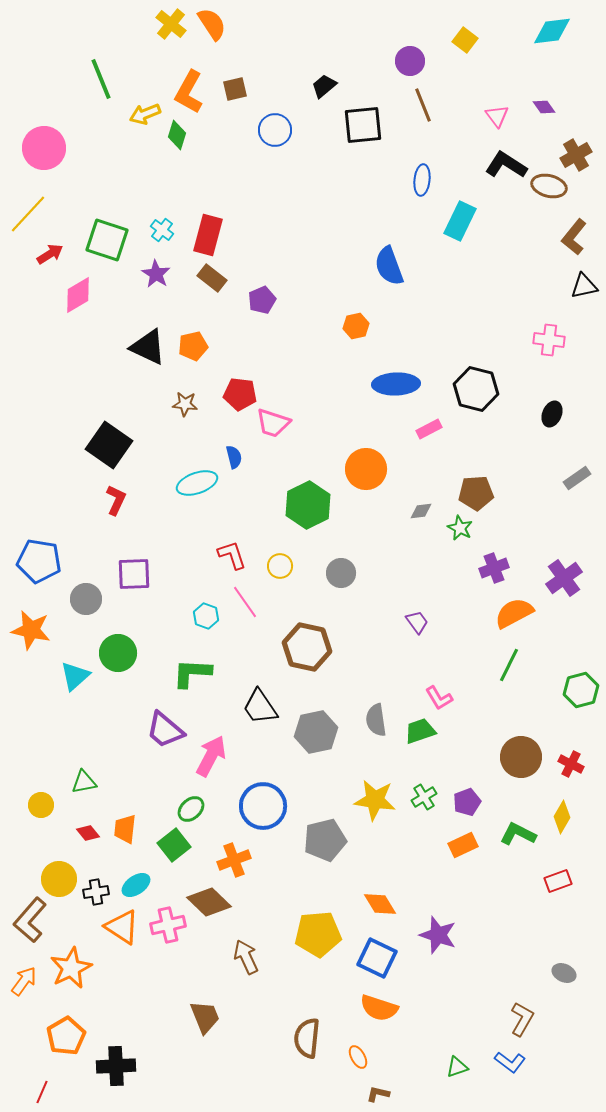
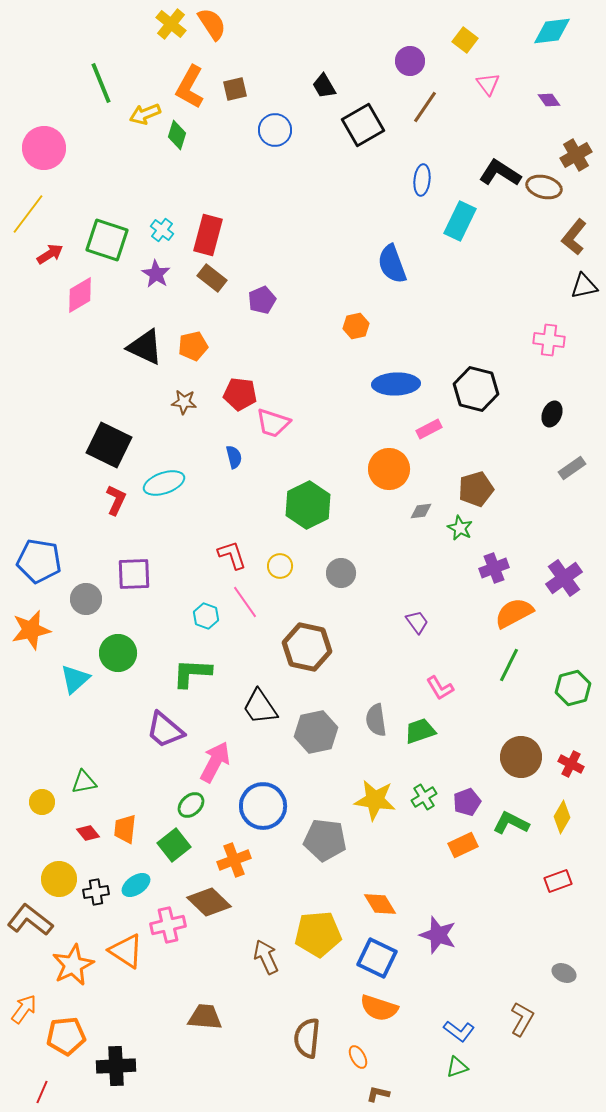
green line at (101, 79): moved 4 px down
black trapezoid at (324, 86): rotated 80 degrees counterclockwise
orange L-shape at (189, 92): moved 1 px right, 5 px up
brown line at (423, 105): moved 2 px right, 2 px down; rotated 56 degrees clockwise
purple diamond at (544, 107): moved 5 px right, 7 px up
pink triangle at (497, 116): moved 9 px left, 32 px up
black square at (363, 125): rotated 24 degrees counterclockwise
black L-shape at (506, 165): moved 6 px left, 8 px down
brown ellipse at (549, 186): moved 5 px left, 1 px down
yellow line at (28, 214): rotated 6 degrees counterclockwise
blue semicircle at (389, 266): moved 3 px right, 2 px up
pink diamond at (78, 295): moved 2 px right
black triangle at (148, 347): moved 3 px left
brown star at (185, 404): moved 1 px left, 2 px up
black square at (109, 445): rotated 9 degrees counterclockwise
orange circle at (366, 469): moved 23 px right
gray rectangle at (577, 478): moved 5 px left, 10 px up
cyan ellipse at (197, 483): moved 33 px left
brown pentagon at (476, 493): moved 4 px up; rotated 12 degrees counterclockwise
orange star at (31, 630): rotated 24 degrees counterclockwise
cyan triangle at (75, 676): moved 3 px down
green hexagon at (581, 690): moved 8 px left, 2 px up
pink L-shape at (439, 698): moved 1 px right, 10 px up
pink arrow at (211, 756): moved 4 px right, 6 px down
yellow circle at (41, 805): moved 1 px right, 3 px up
green ellipse at (191, 809): moved 4 px up
green L-shape at (518, 834): moved 7 px left, 11 px up
gray pentagon at (325, 840): rotated 21 degrees clockwise
brown L-shape at (30, 920): rotated 87 degrees clockwise
orange triangle at (122, 927): moved 4 px right, 24 px down
brown arrow at (246, 957): moved 20 px right
orange star at (71, 968): moved 2 px right, 3 px up
orange arrow at (24, 981): moved 28 px down
brown trapezoid at (205, 1017): rotated 63 degrees counterclockwise
orange pentagon at (66, 1036): rotated 24 degrees clockwise
blue L-shape at (510, 1062): moved 51 px left, 31 px up
